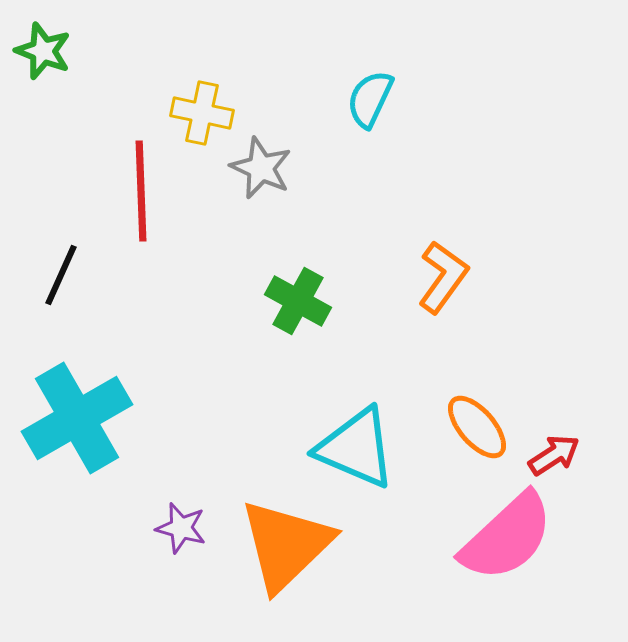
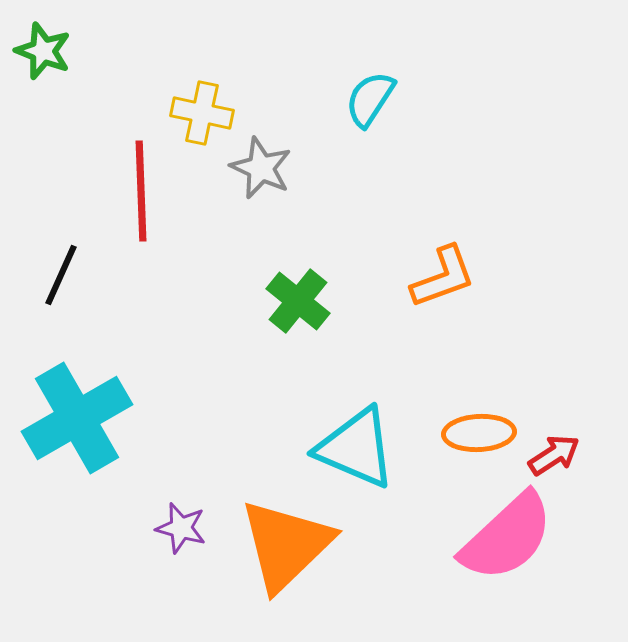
cyan semicircle: rotated 8 degrees clockwise
orange L-shape: rotated 34 degrees clockwise
green cross: rotated 10 degrees clockwise
orange ellipse: moved 2 px right, 6 px down; rotated 52 degrees counterclockwise
